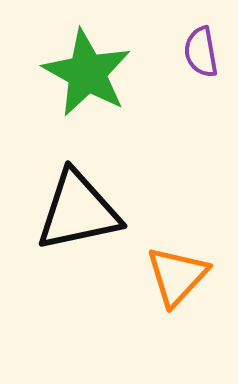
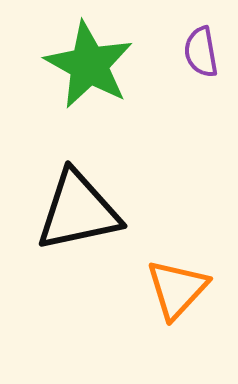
green star: moved 2 px right, 8 px up
orange triangle: moved 13 px down
